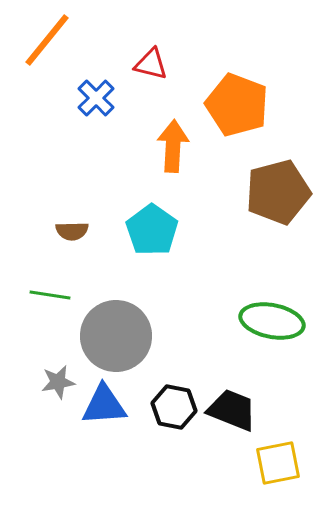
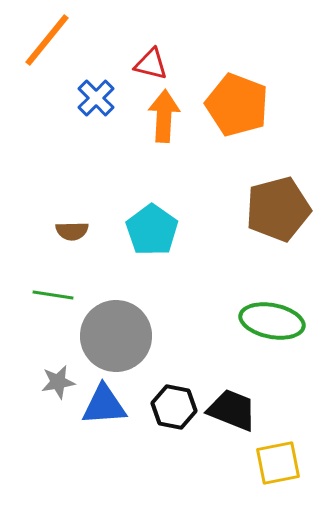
orange arrow: moved 9 px left, 30 px up
brown pentagon: moved 17 px down
green line: moved 3 px right
